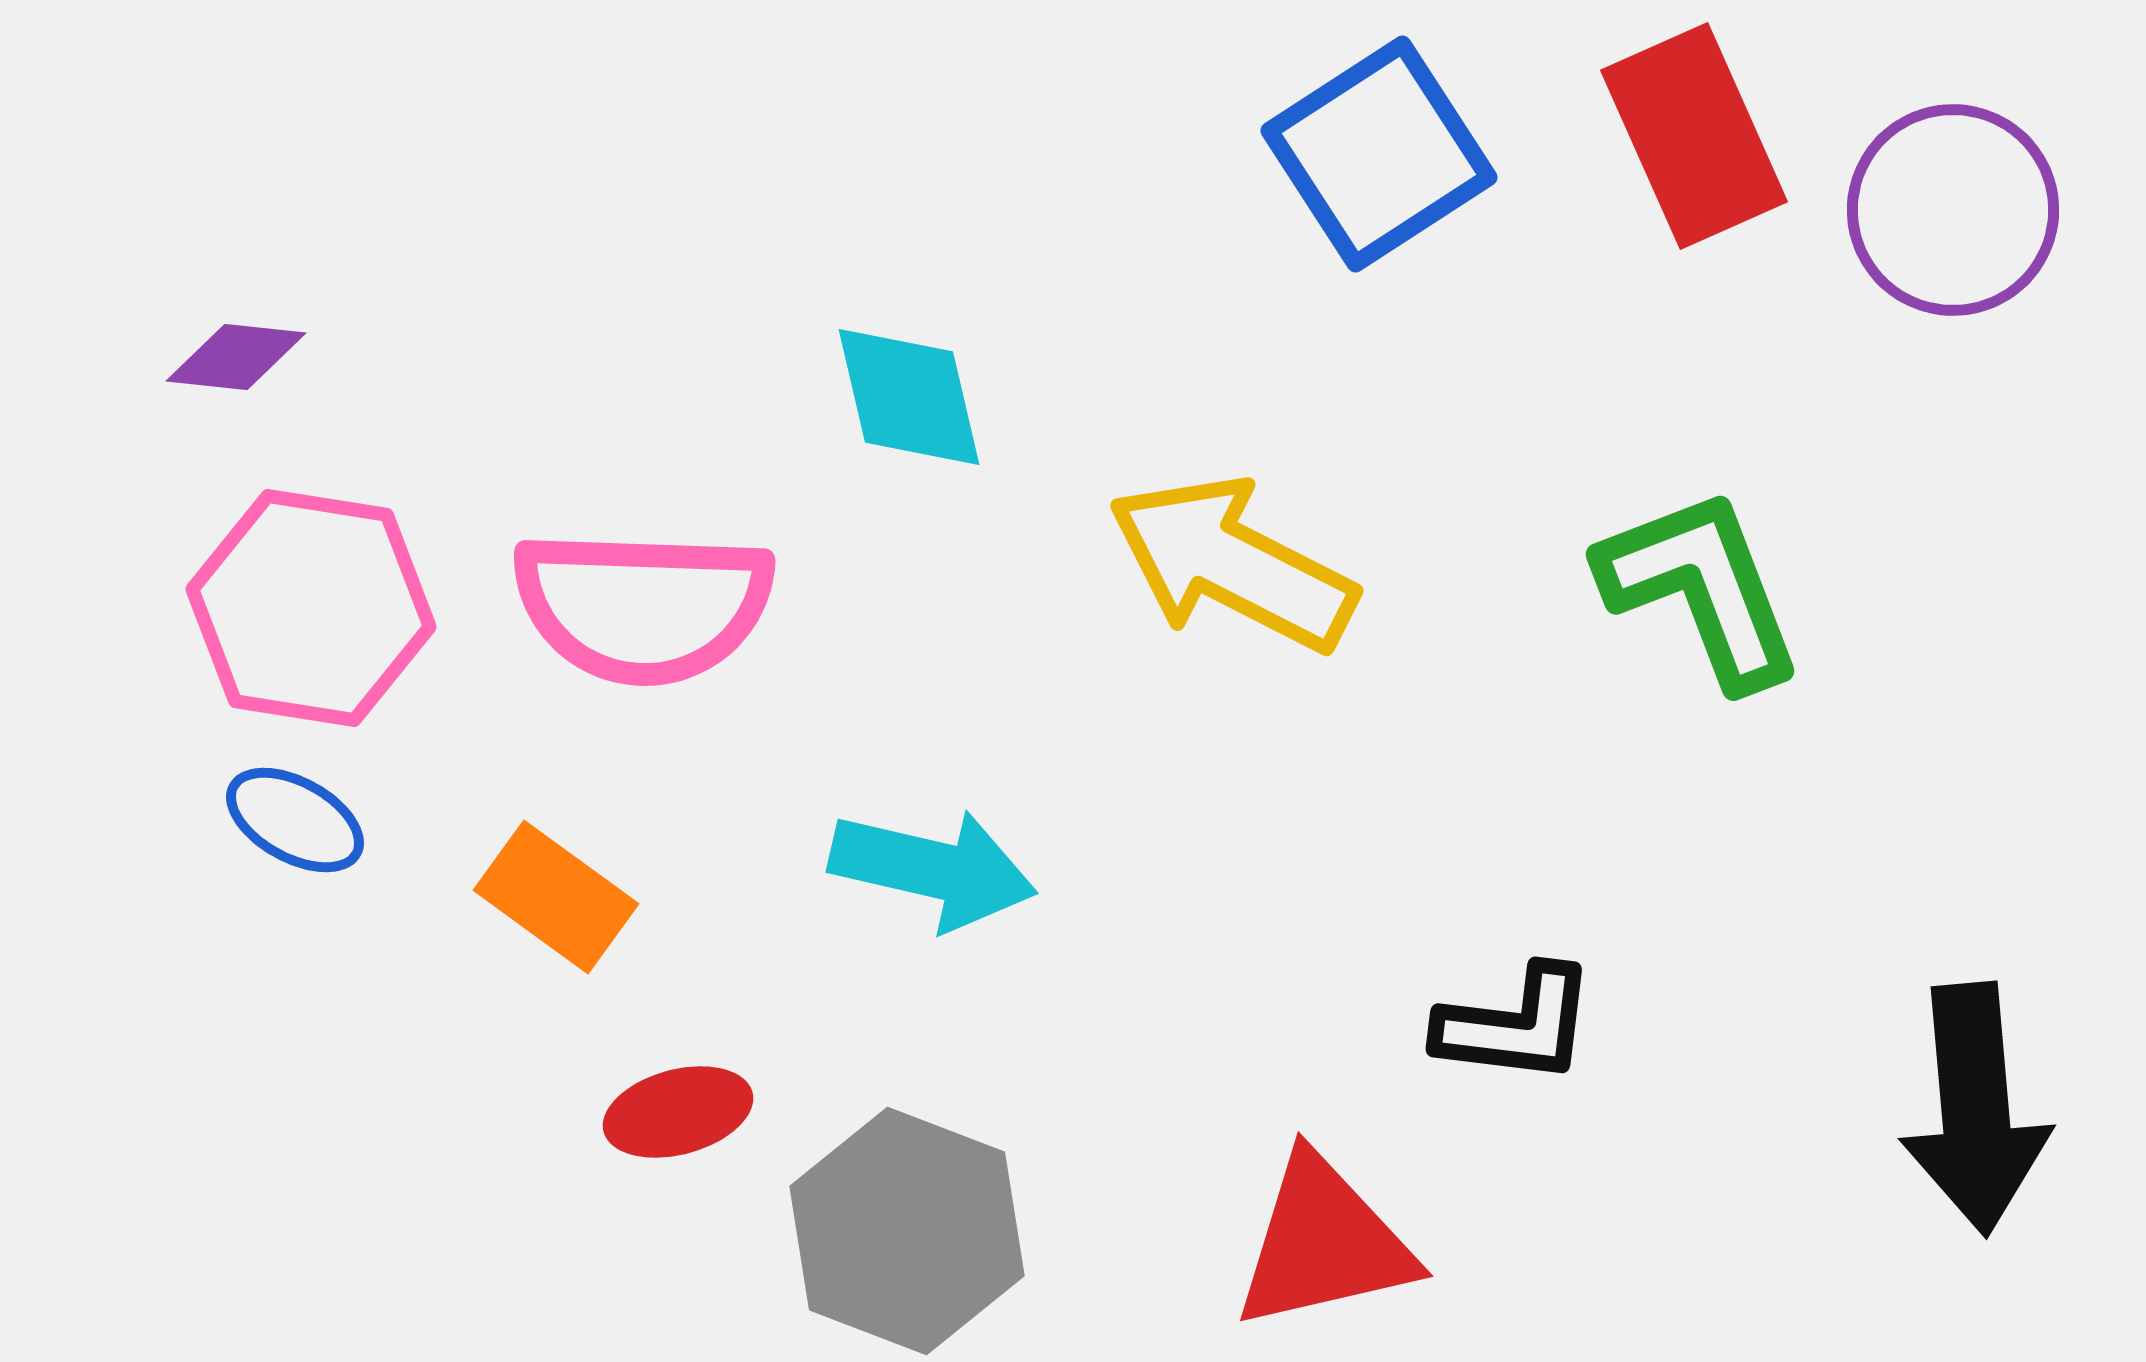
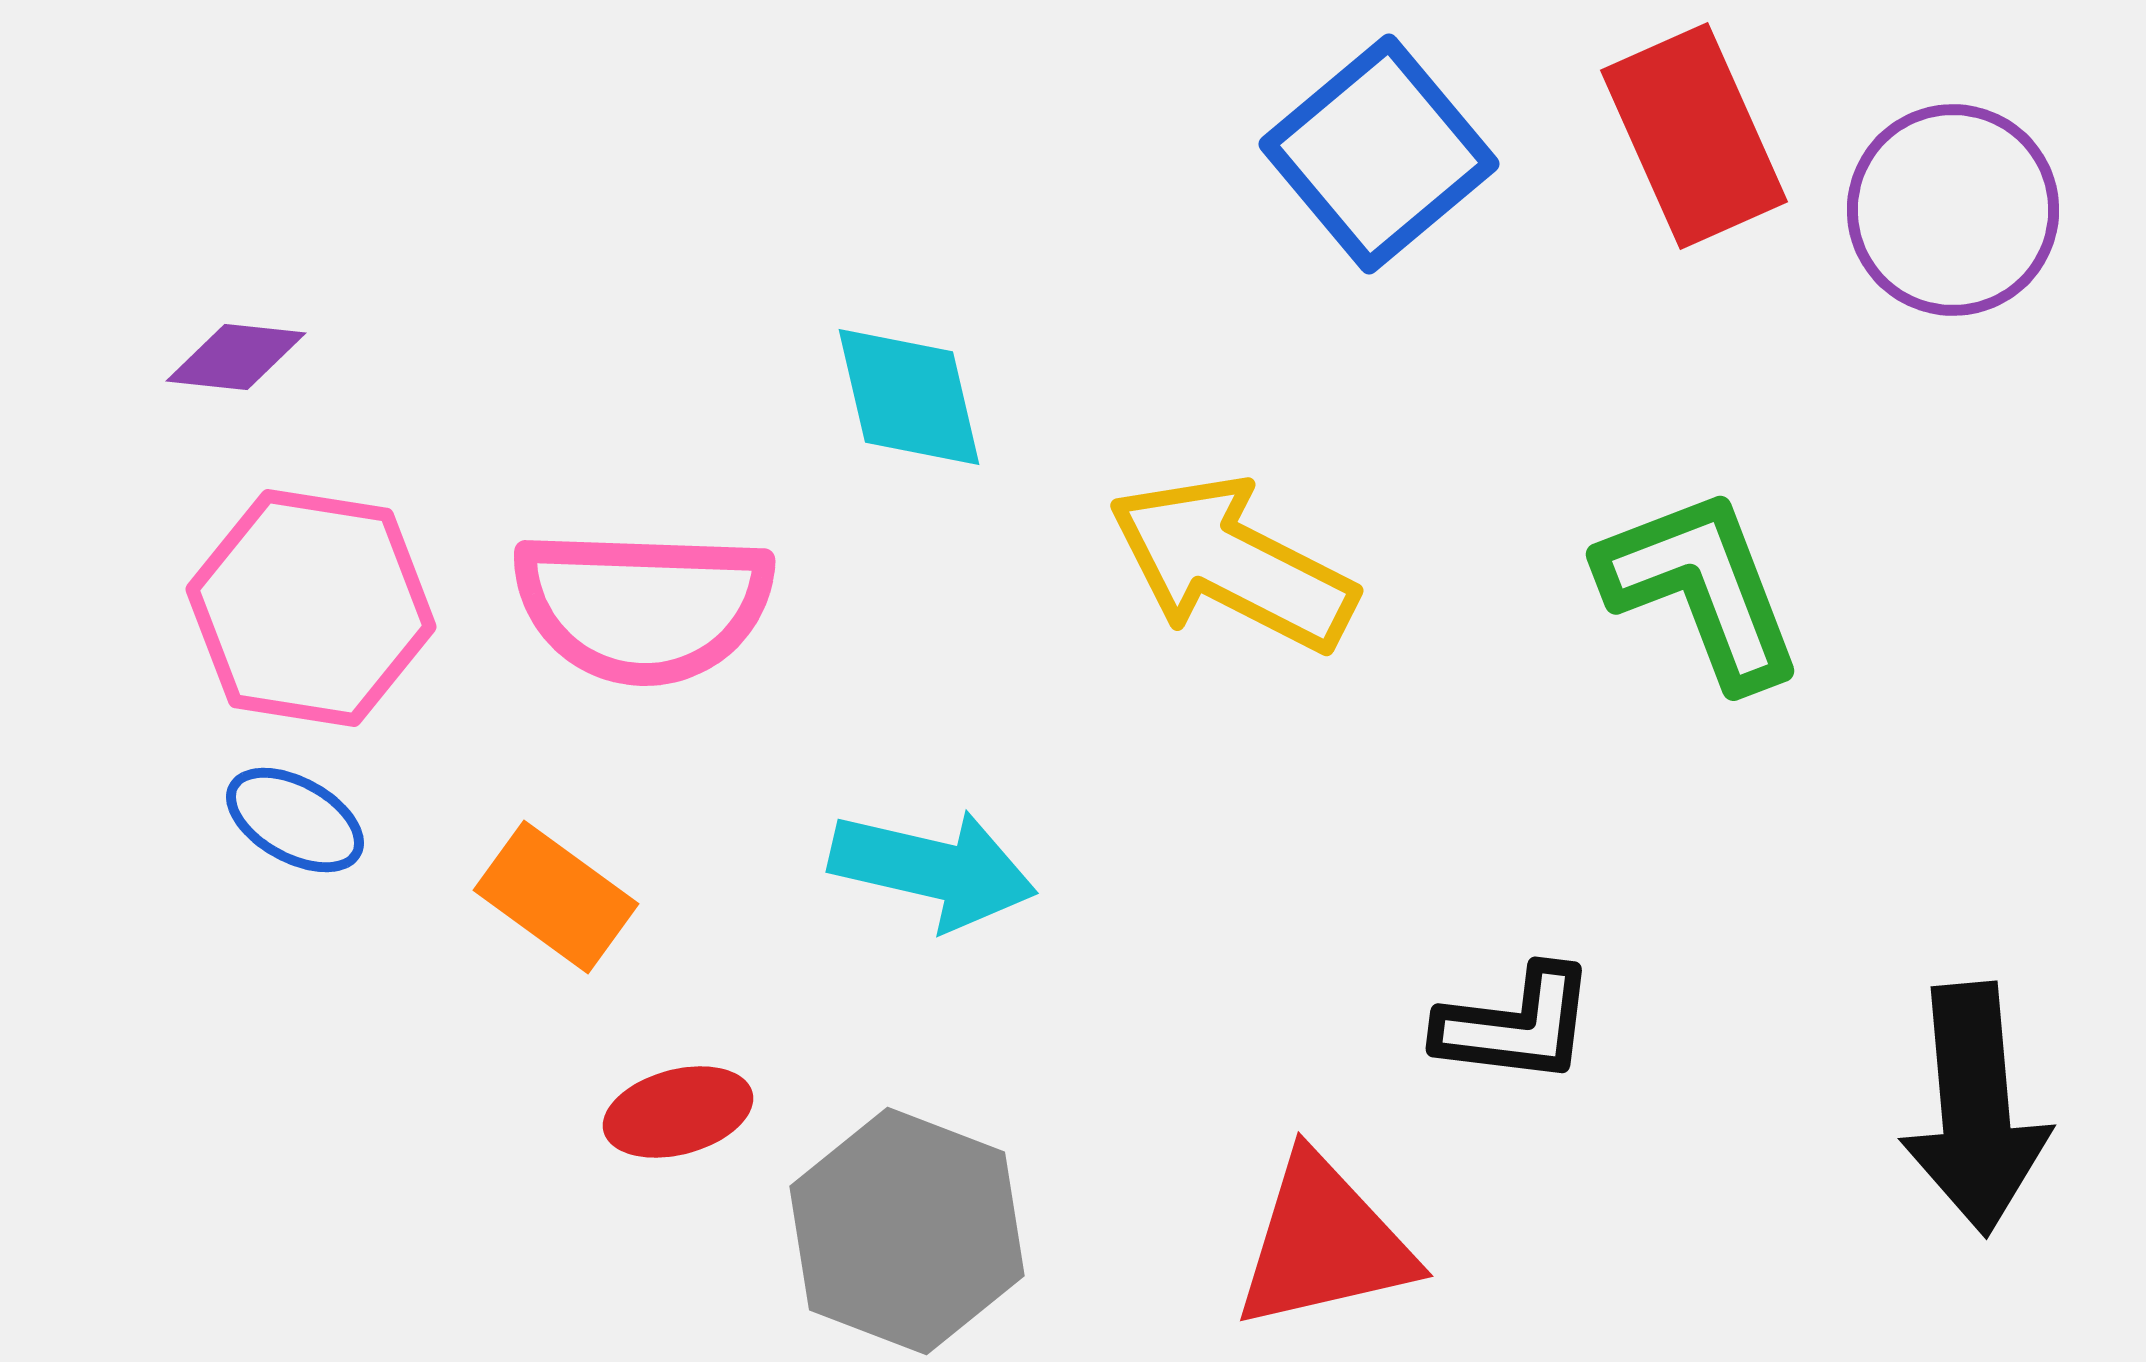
blue square: rotated 7 degrees counterclockwise
